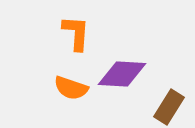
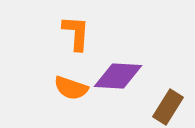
purple diamond: moved 4 px left, 2 px down
brown rectangle: moved 1 px left
